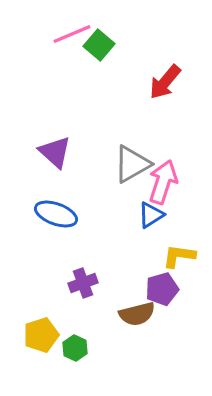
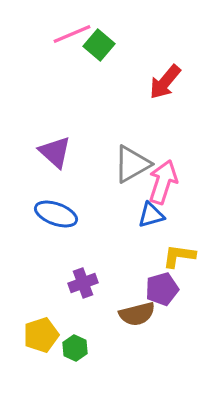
blue triangle: rotated 16 degrees clockwise
